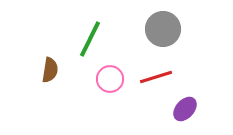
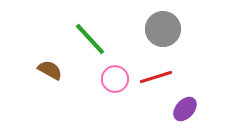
green line: rotated 69 degrees counterclockwise
brown semicircle: rotated 70 degrees counterclockwise
pink circle: moved 5 px right
